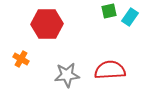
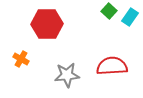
green square: rotated 35 degrees counterclockwise
red semicircle: moved 2 px right, 4 px up
